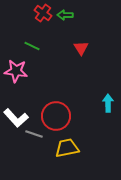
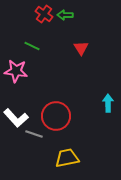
red cross: moved 1 px right, 1 px down
yellow trapezoid: moved 10 px down
